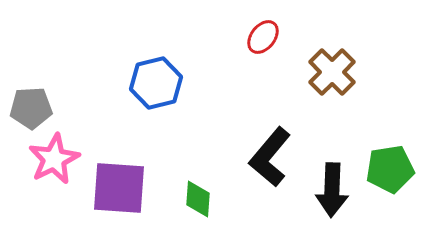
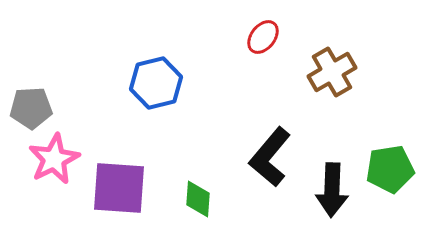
brown cross: rotated 15 degrees clockwise
